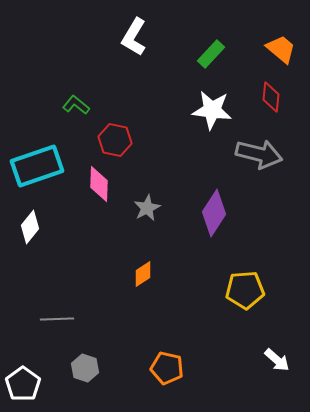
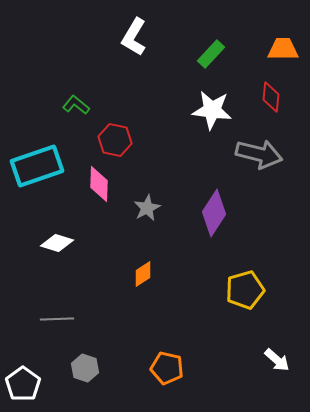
orange trapezoid: moved 2 px right; rotated 40 degrees counterclockwise
white diamond: moved 27 px right, 16 px down; rotated 68 degrees clockwise
yellow pentagon: rotated 12 degrees counterclockwise
